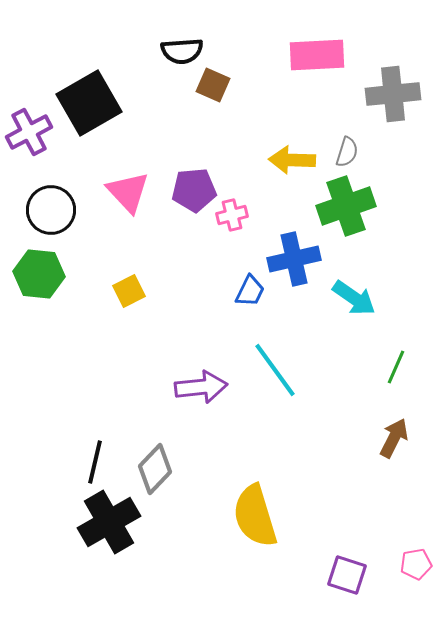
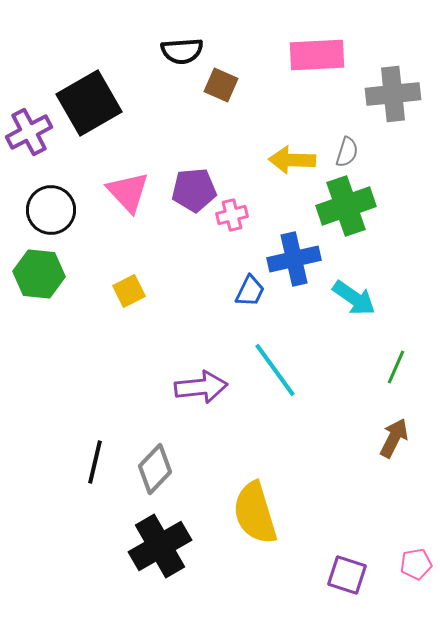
brown square: moved 8 px right
yellow semicircle: moved 3 px up
black cross: moved 51 px right, 24 px down
